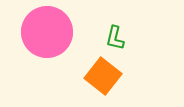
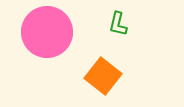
green L-shape: moved 3 px right, 14 px up
